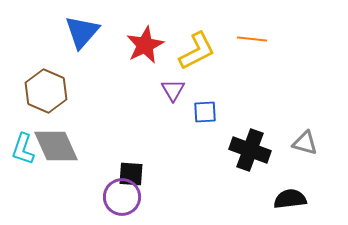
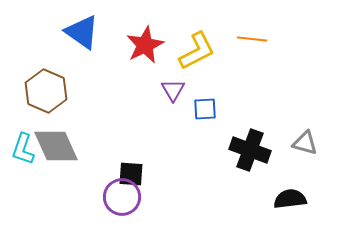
blue triangle: rotated 36 degrees counterclockwise
blue square: moved 3 px up
